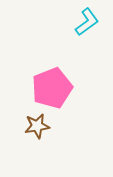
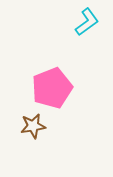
brown star: moved 4 px left
